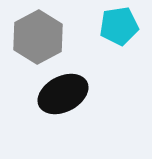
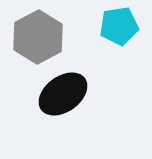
black ellipse: rotated 9 degrees counterclockwise
